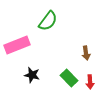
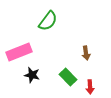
pink rectangle: moved 2 px right, 7 px down
green rectangle: moved 1 px left, 1 px up
red arrow: moved 5 px down
